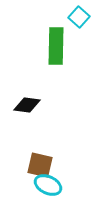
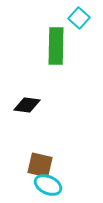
cyan square: moved 1 px down
